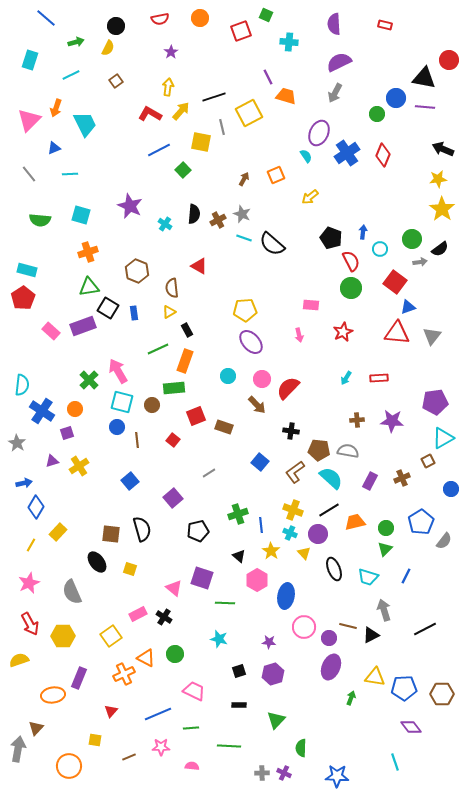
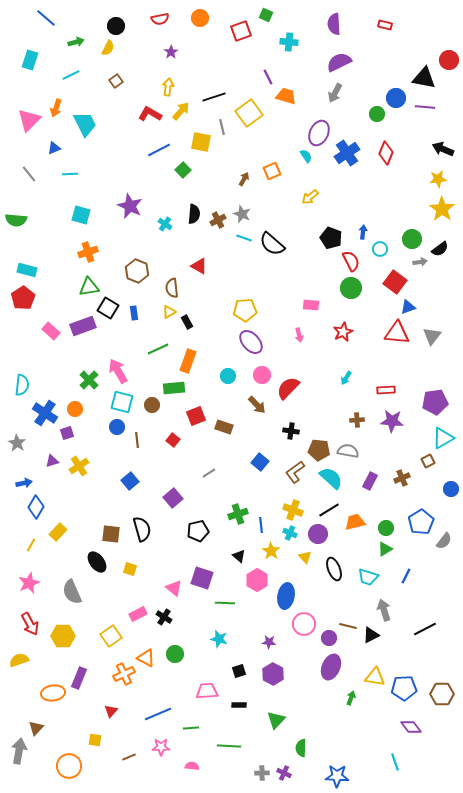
yellow square at (249, 113): rotated 8 degrees counterclockwise
red diamond at (383, 155): moved 3 px right, 2 px up
orange square at (276, 175): moved 4 px left, 4 px up
green semicircle at (40, 220): moved 24 px left
black rectangle at (187, 330): moved 8 px up
orange rectangle at (185, 361): moved 3 px right
red rectangle at (379, 378): moved 7 px right, 12 px down
pink circle at (262, 379): moved 4 px up
blue cross at (42, 411): moved 3 px right, 2 px down
green triangle at (385, 549): rotated 14 degrees clockwise
yellow triangle at (304, 553): moved 1 px right, 4 px down
pink circle at (304, 627): moved 3 px up
purple hexagon at (273, 674): rotated 15 degrees counterclockwise
pink trapezoid at (194, 691): moved 13 px right; rotated 30 degrees counterclockwise
orange ellipse at (53, 695): moved 2 px up
gray arrow at (18, 749): moved 1 px right, 2 px down
